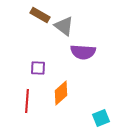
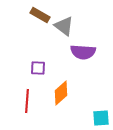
cyan square: rotated 18 degrees clockwise
